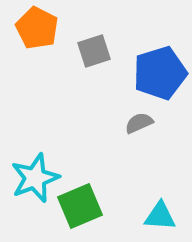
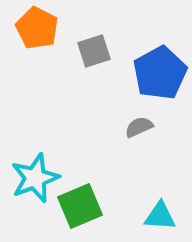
blue pentagon: rotated 12 degrees counterclockwise
gray semicircle: moved 4 px down
